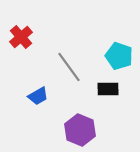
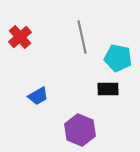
red cross: moved 1 px left
cyan pentagon: moved 1 px left, 2 px down; rotated 8 degrees counterclockwise
gray line: moved 13 px right, 30 px up; rotated 24 degrees clockwise
